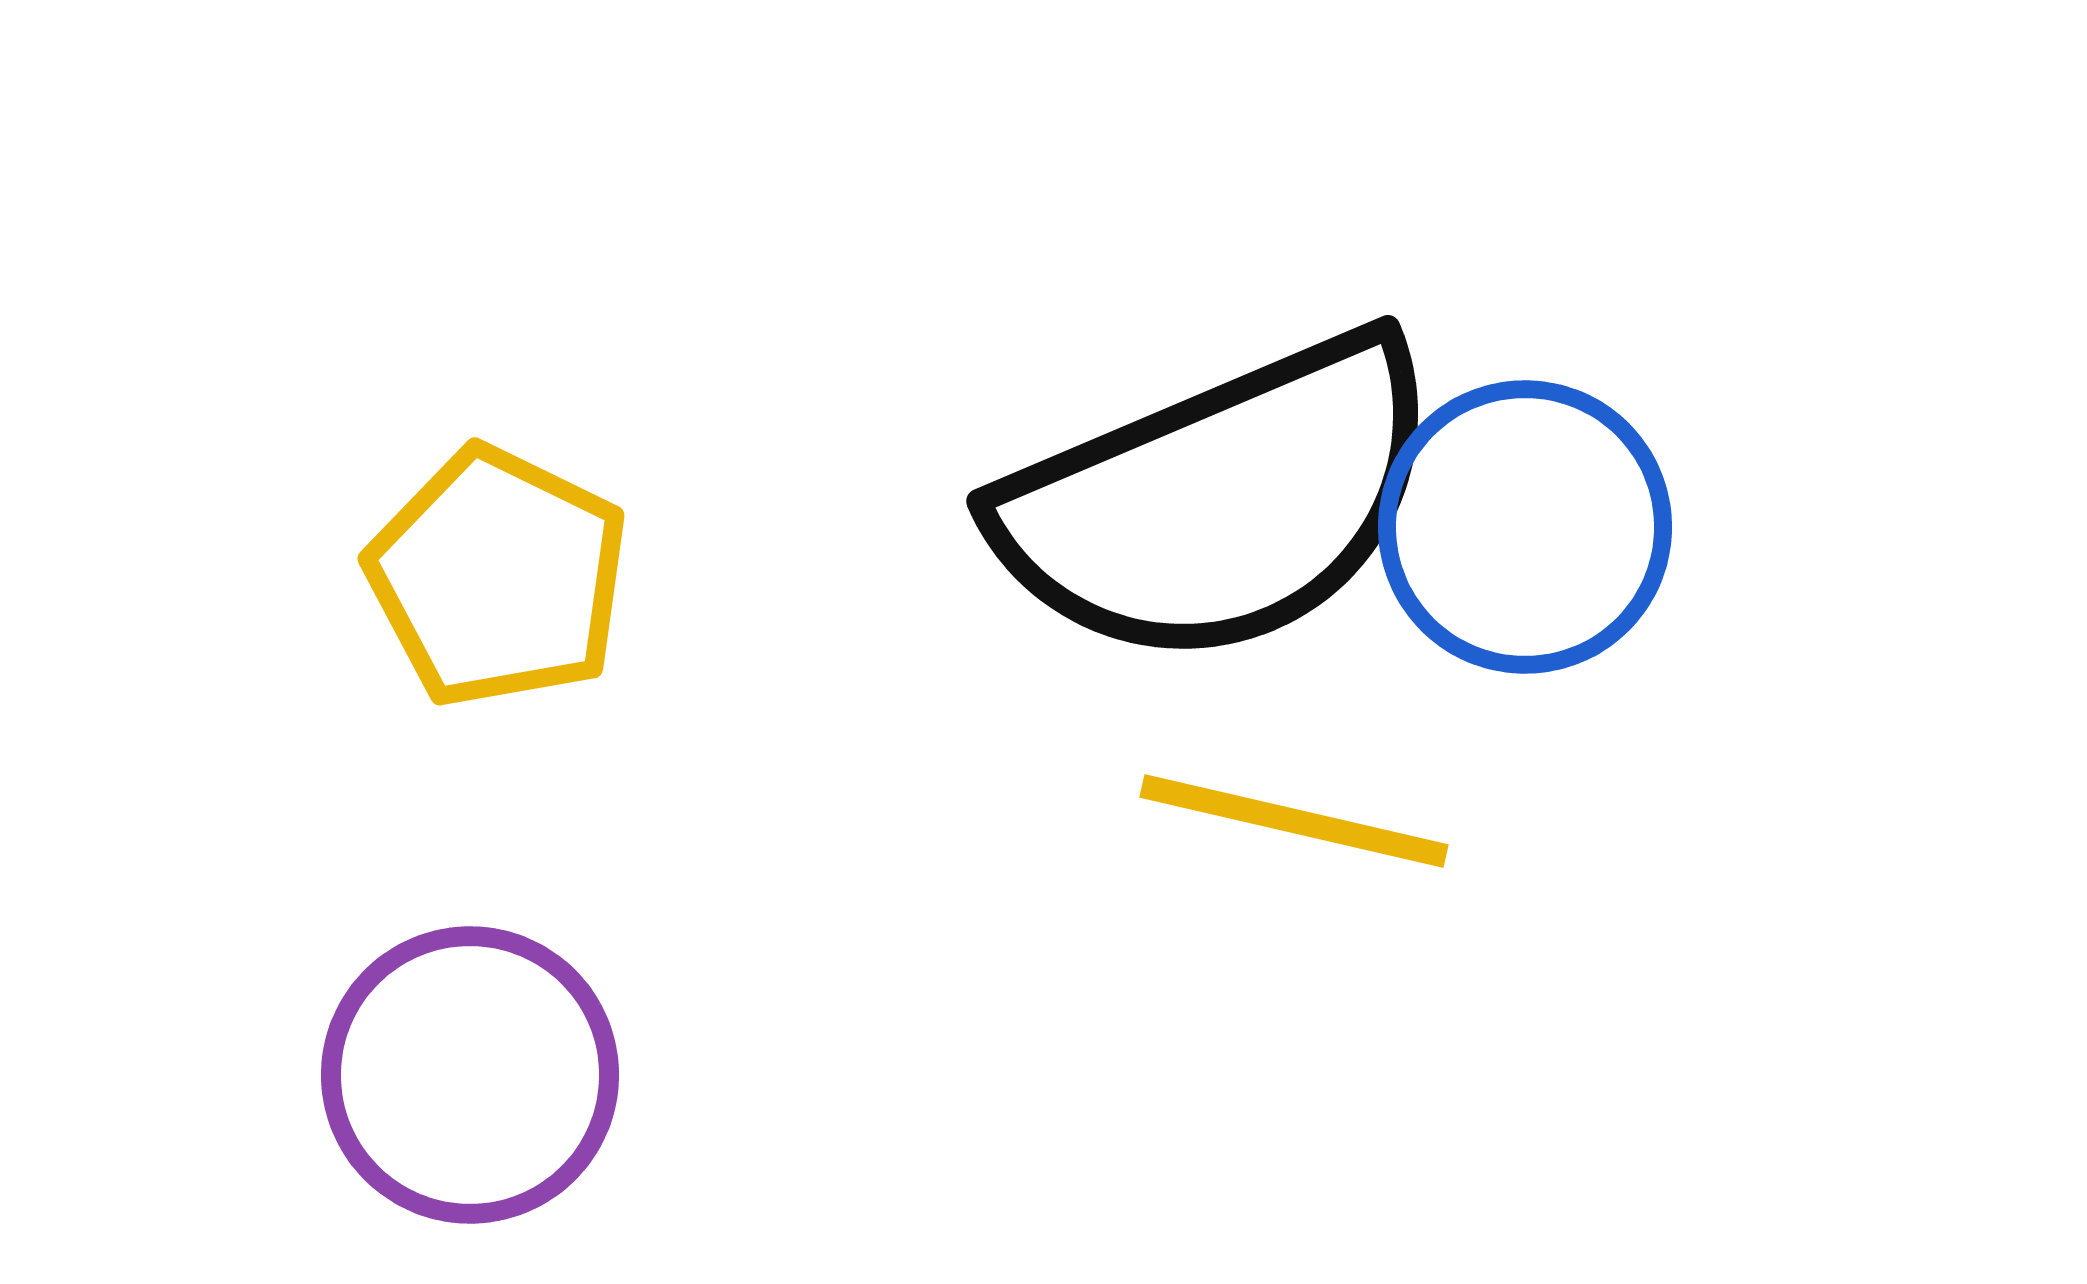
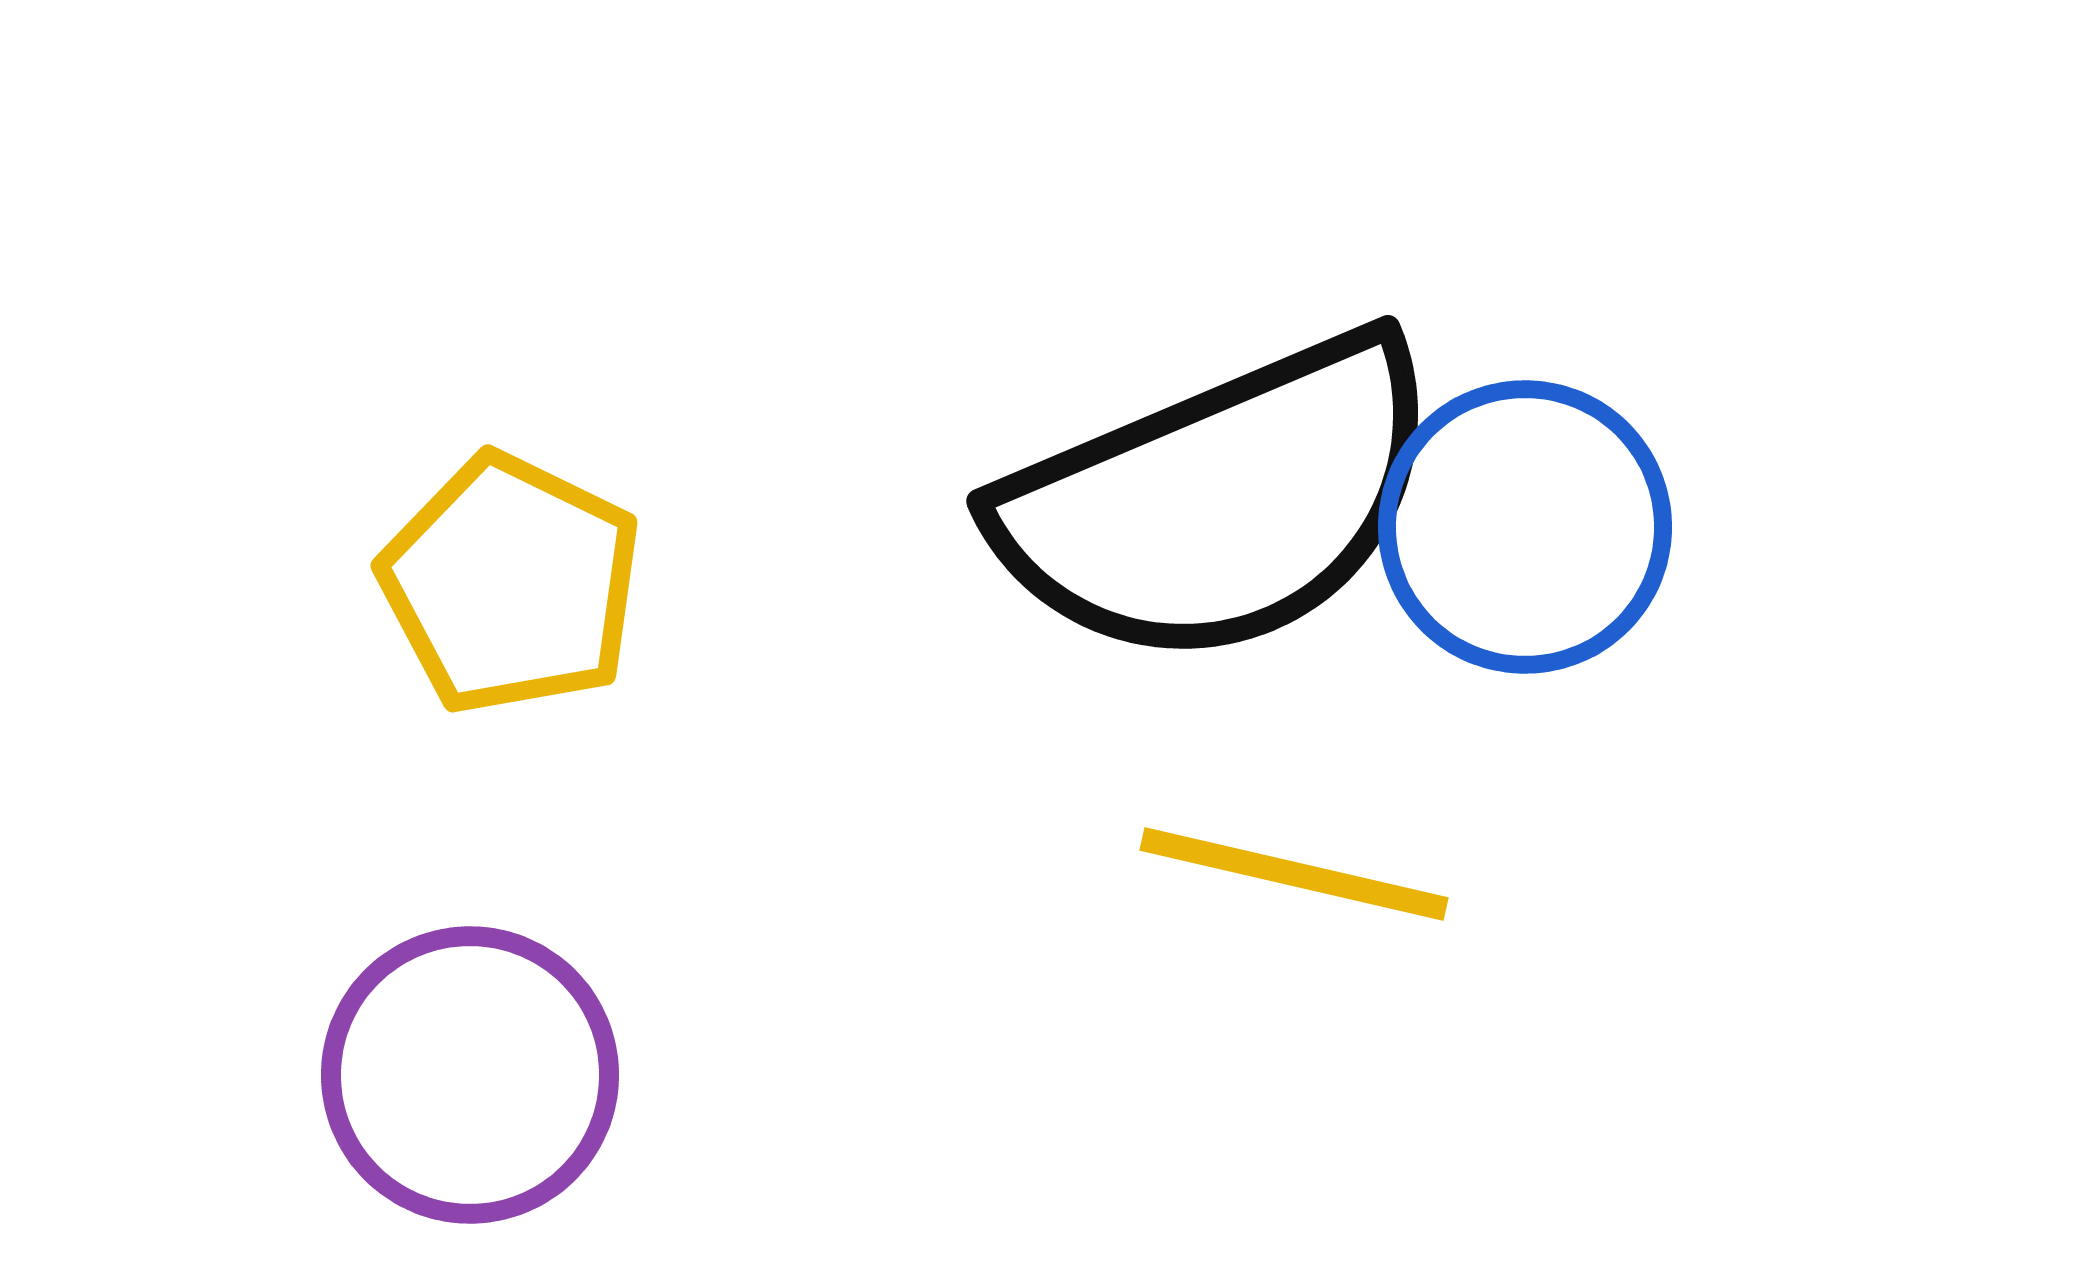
yellow pentagon: moved 13 px right, 7 px down
yellow line: moved 53 px down
